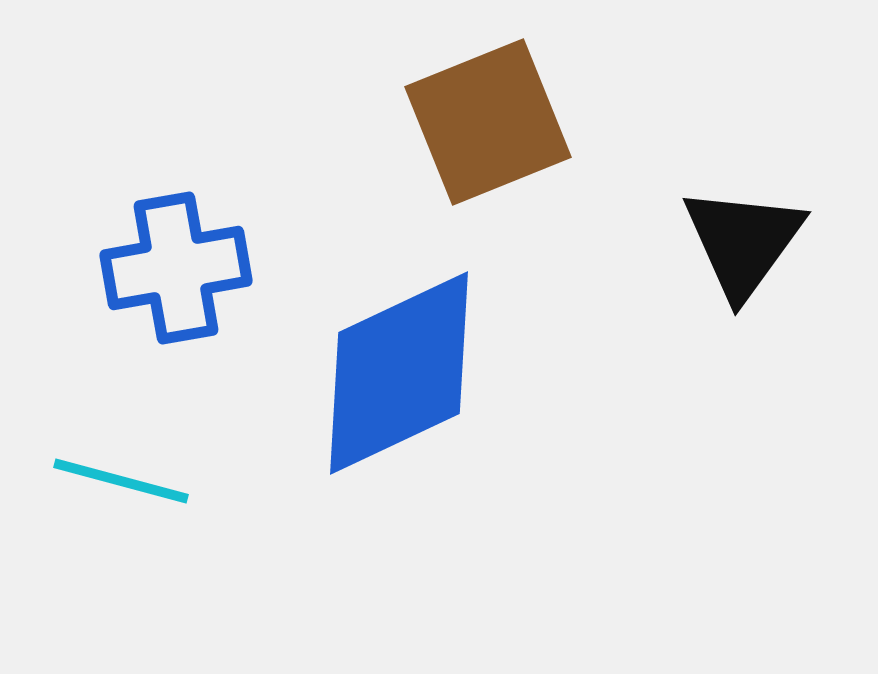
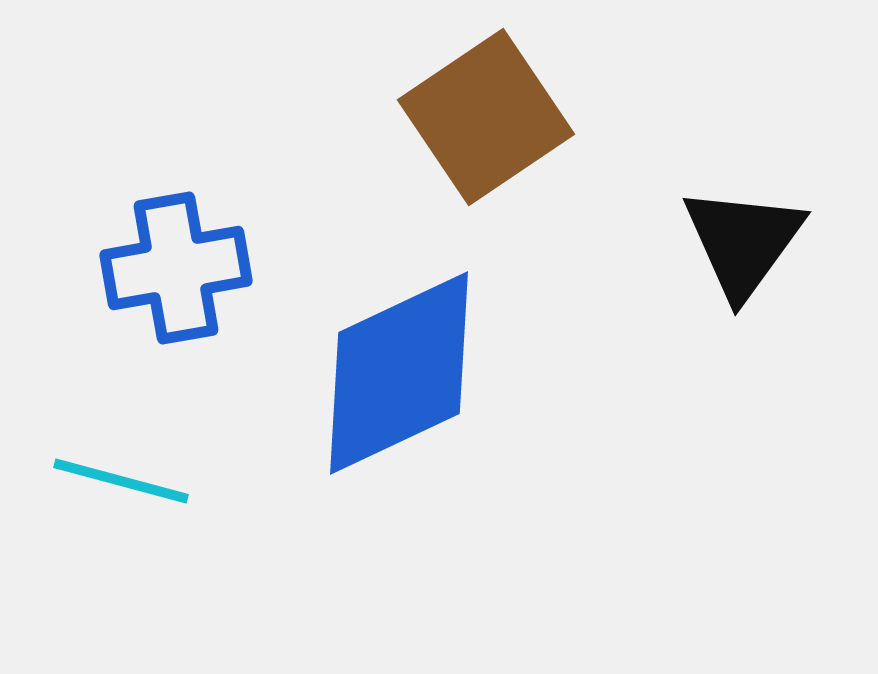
brown square: moved 2 px left, 5 px up; rotated 12 degrees counterclockwise
